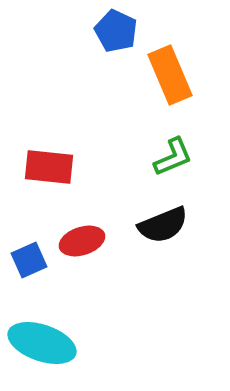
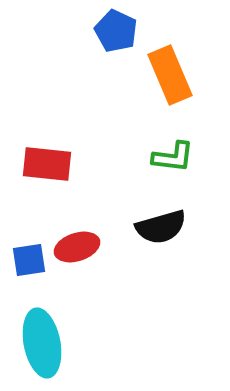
green L-shape: rotated 30 degrees clockwise
red rectangle: moved 2 px left, 3 px up
black semicircle: moved 2 px left, 2 px down; rotated 6 degrees clockwise
red ellipse: moved 5 px left, 6 px down
blue square: rotated 15 degrees clockwise
cyan ellipse: rotated 60 degrees clockwise
